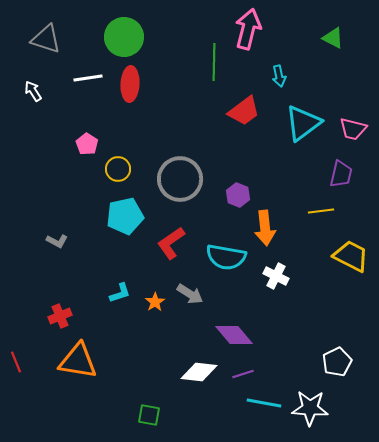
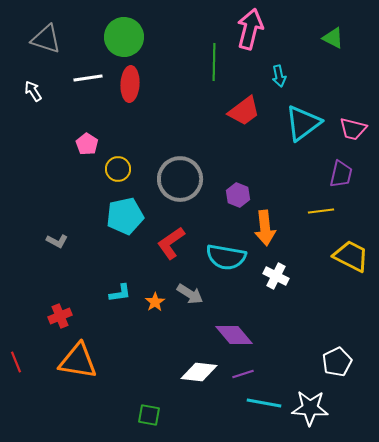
pink arrow: moved 2 px right
cyan L-shape: rotated 10 degrees clockwise
